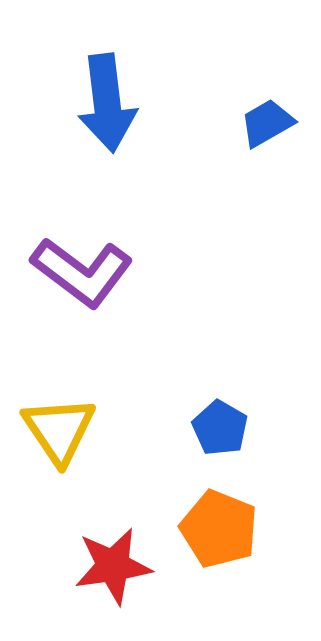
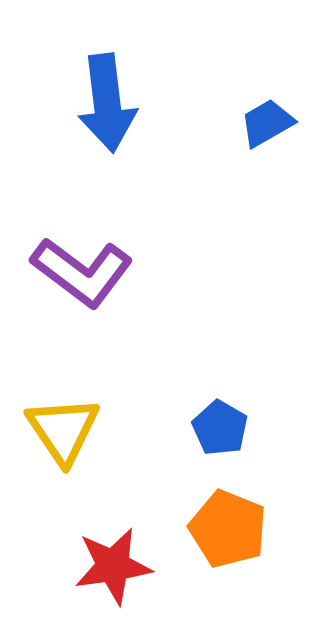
yellow triangle: moved 4 px right
orange pentagon: moved 9 px right
